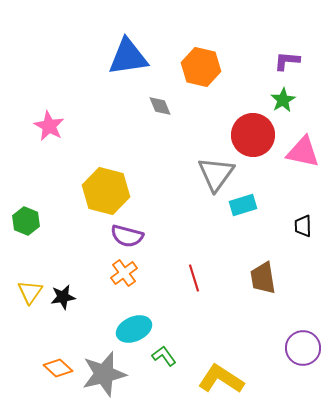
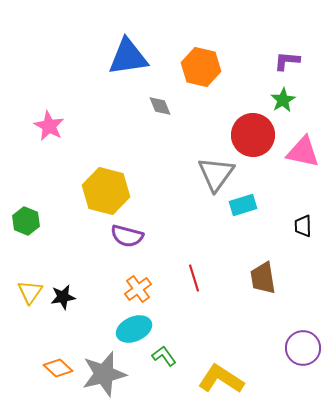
orange cross: moved 14 px right, 16 px down
